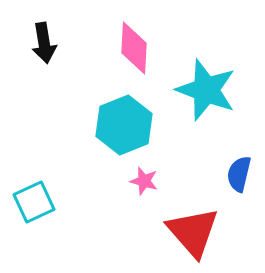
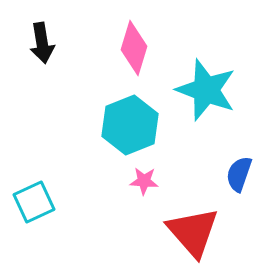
black arrow: moved 2 px left
pink diamond: rotated 14 degrees clockwise
cyan hexagon: moved 6 px right
blue semicircle: rotated 6 degrees clockwise
pink star: rotated 12 degrees counterclockwise
